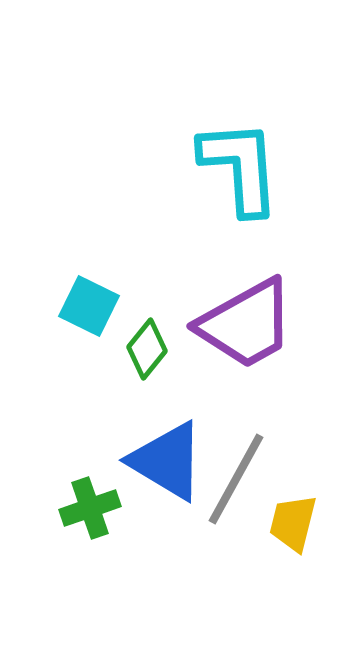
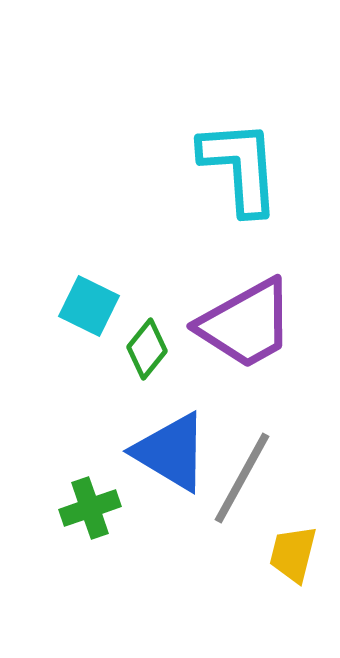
blue triangle: moved 4 px right, 9 px up
gray line: moved 6 px right, 1 px up
yellow trapezoid: moved 31 px down
